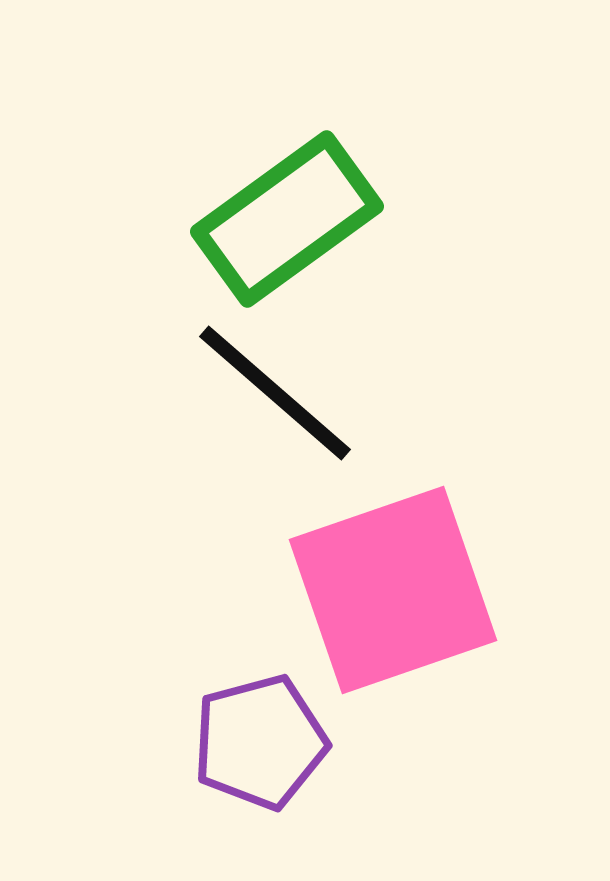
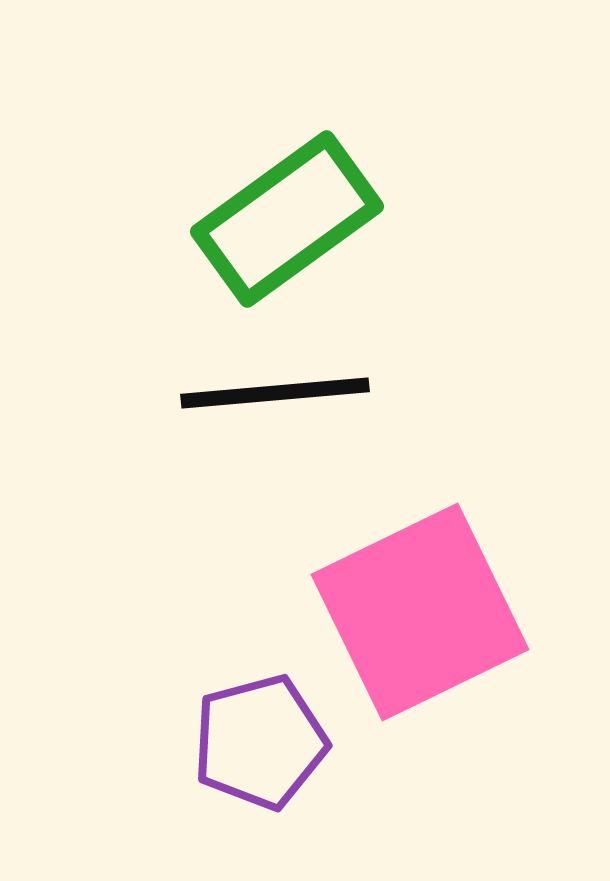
black line: rotated 46 degrees counterclockwise
pink square: moved 27 px right, 22 px down; rotated 7 degrees counterclockwise
